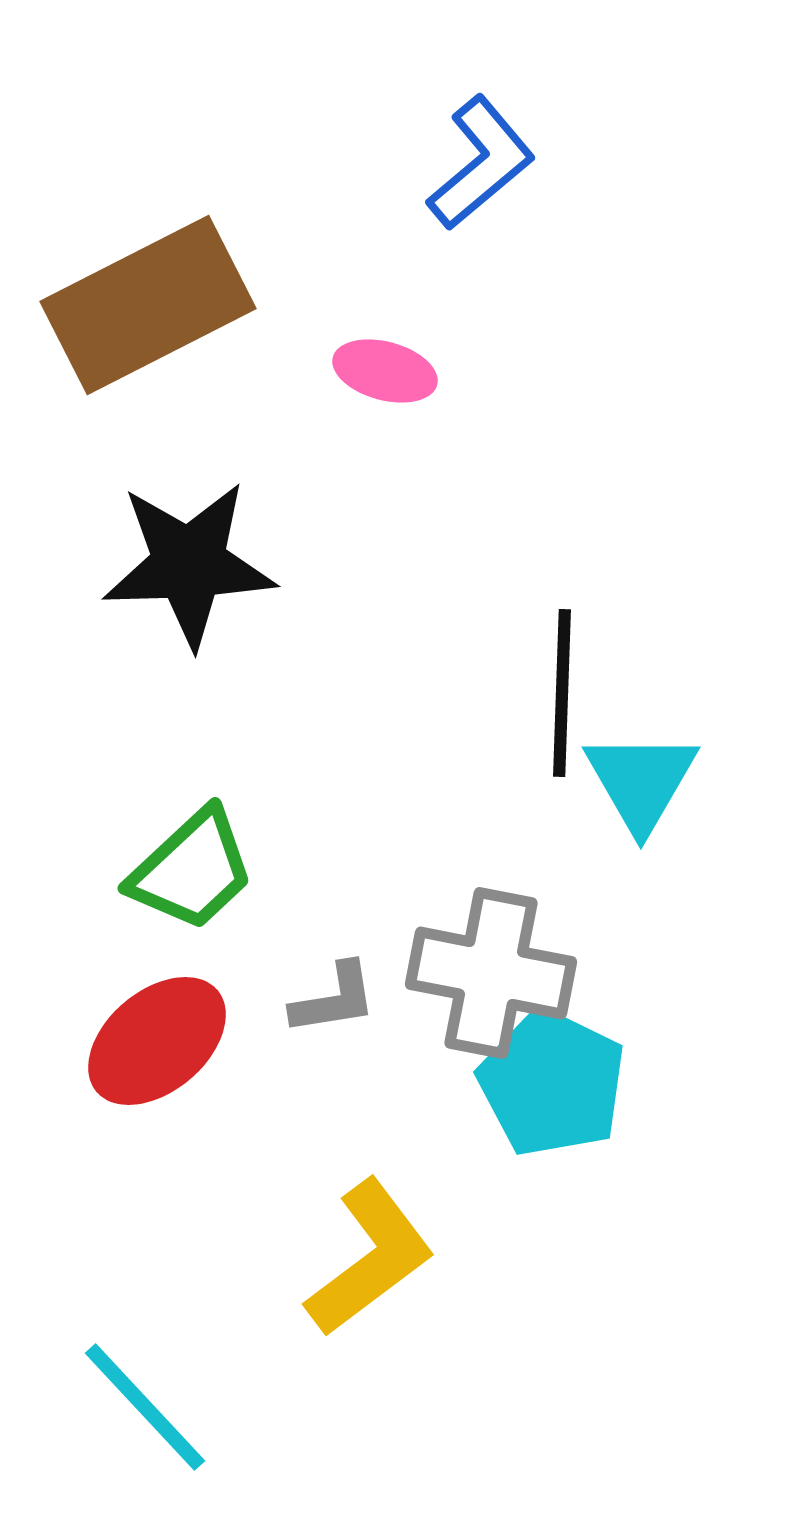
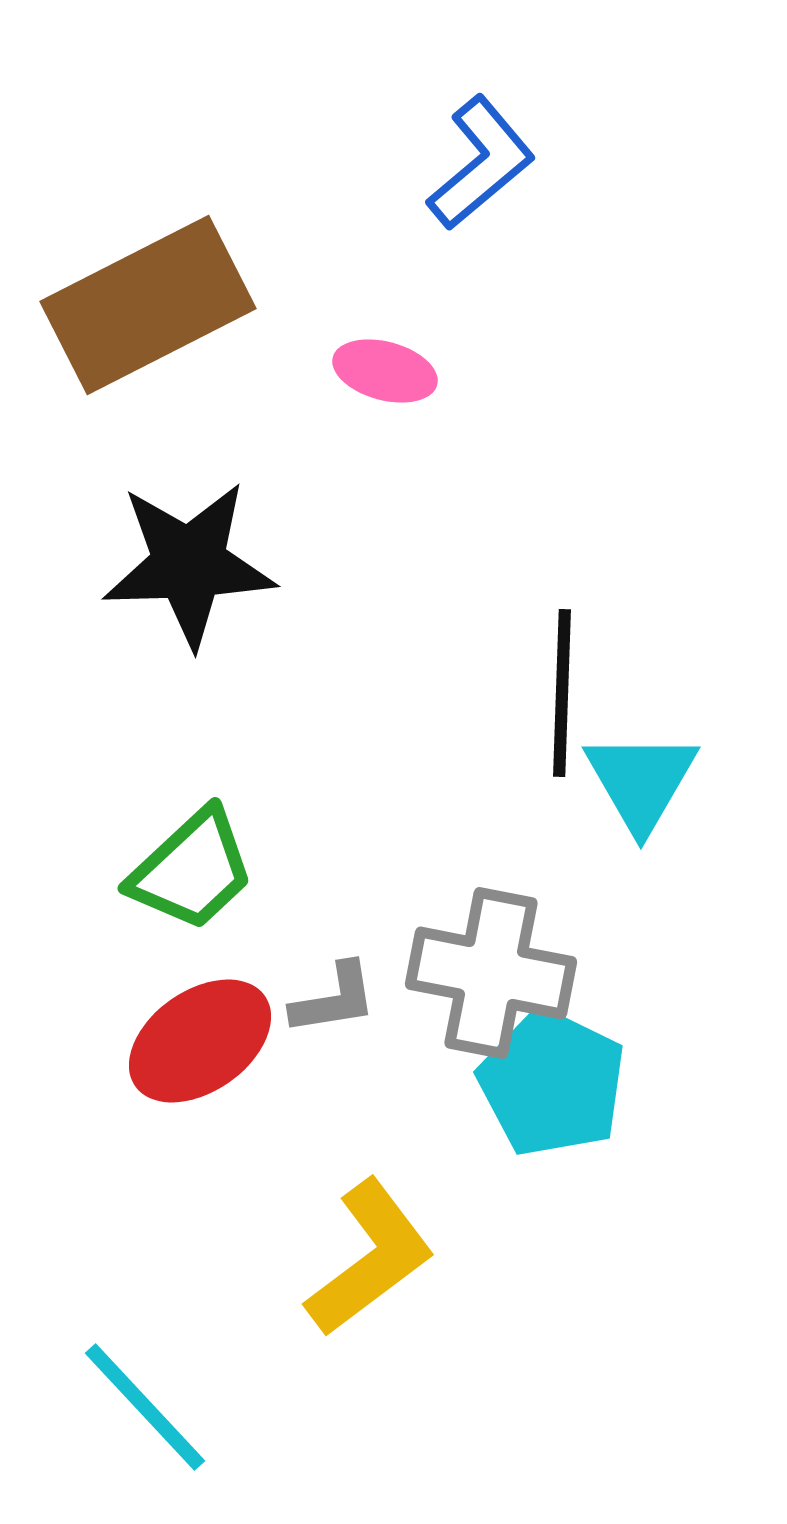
red ellipse: moved 43 px right; rotated 5 degrees clockwise
